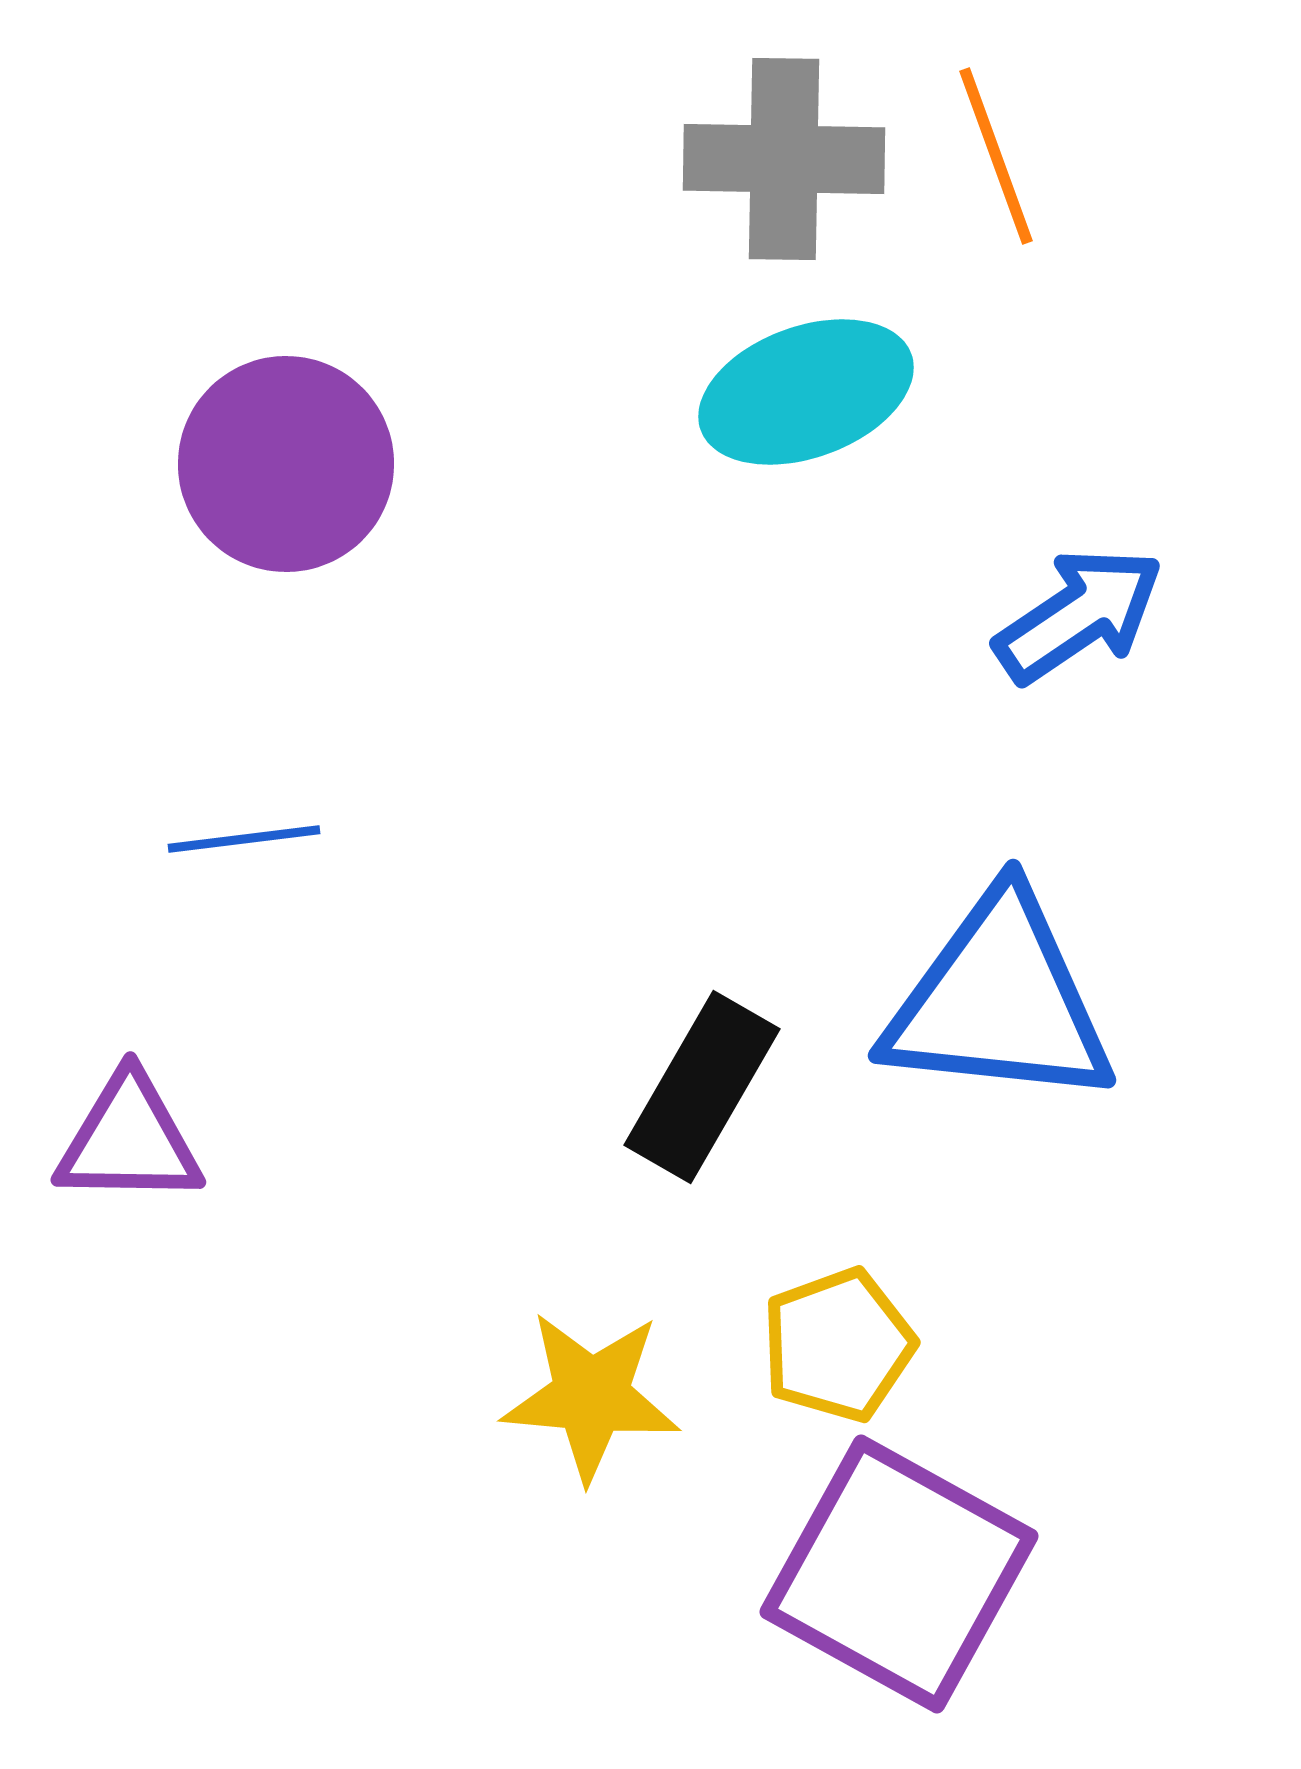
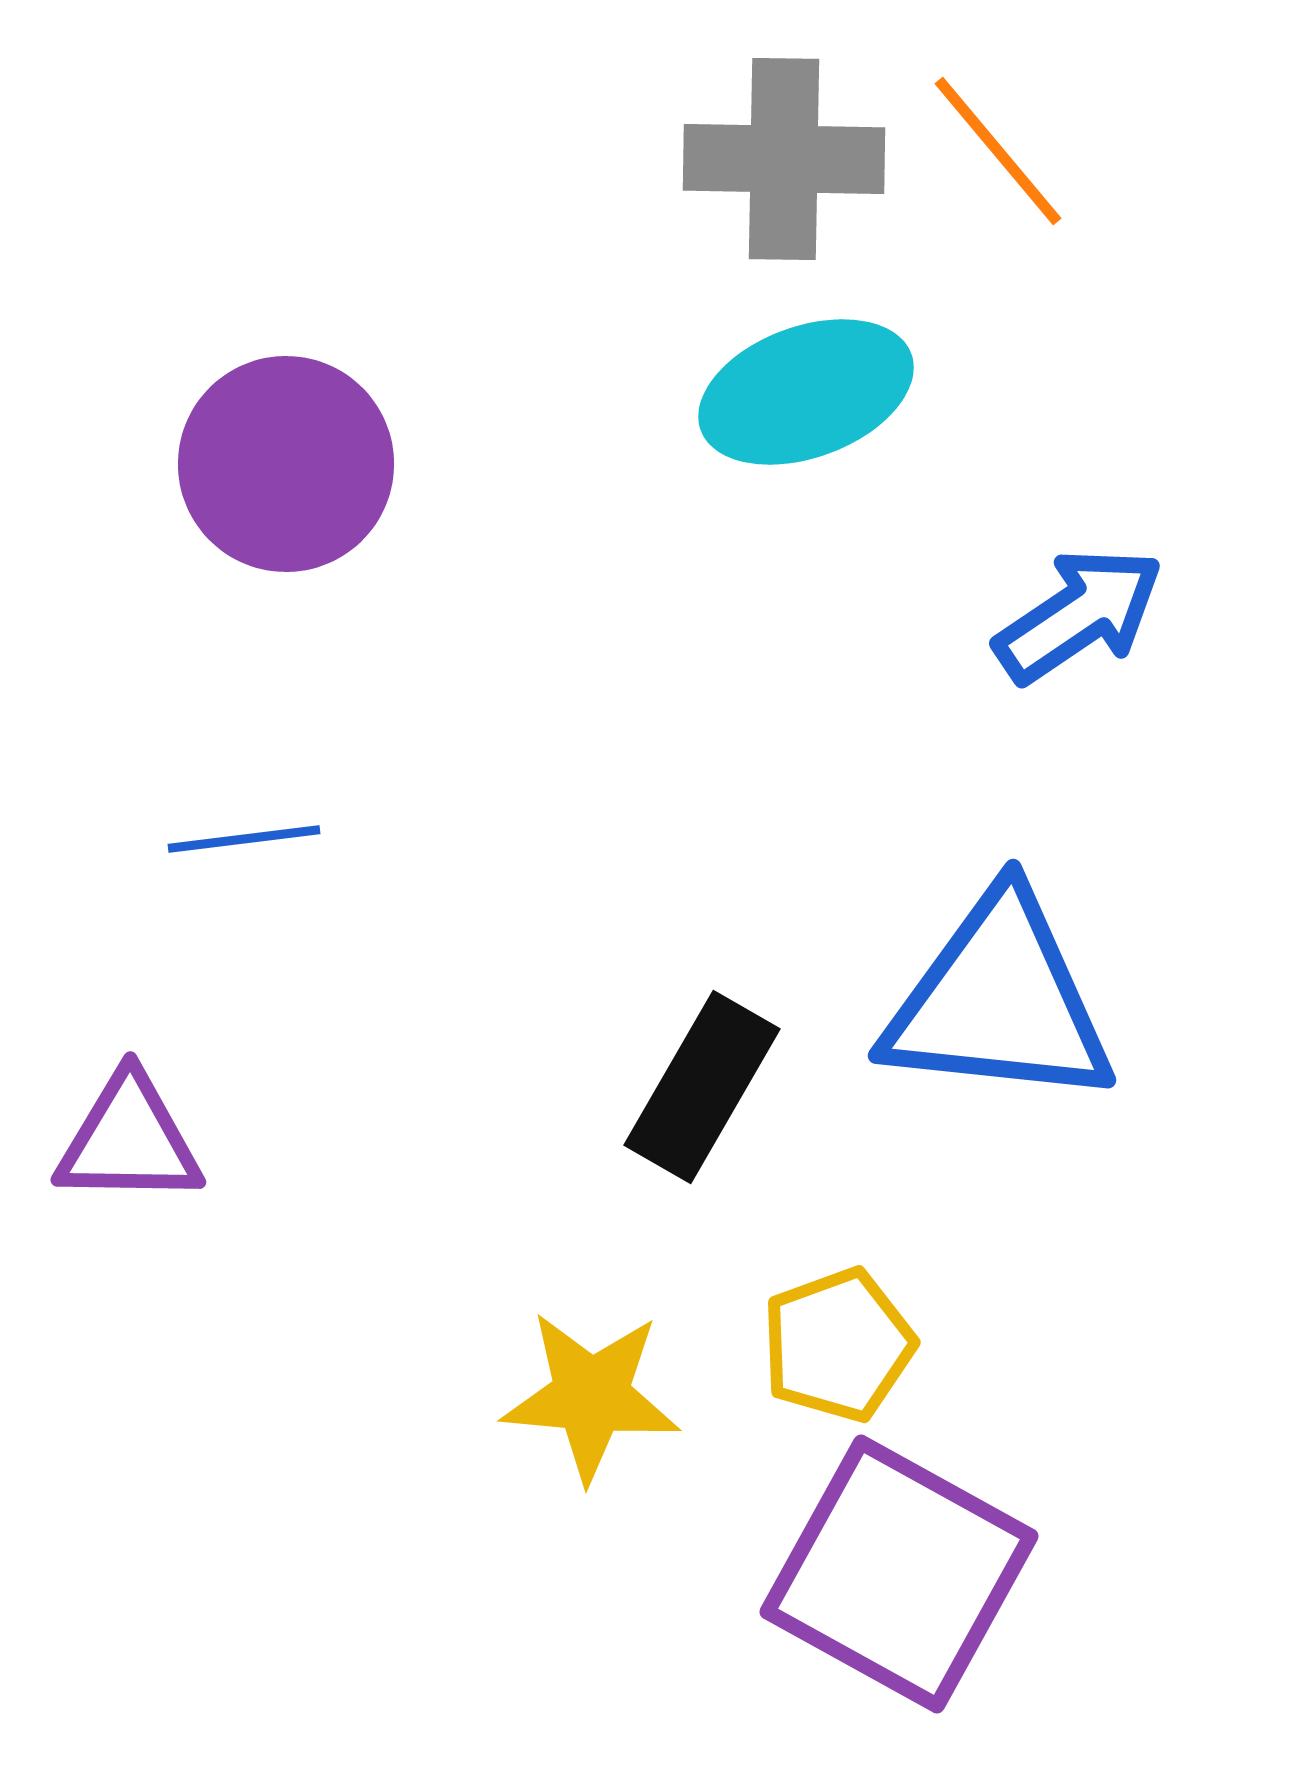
orange line: moved 2 px right, 5 px up; rotated 20 degrees counterclockwise
